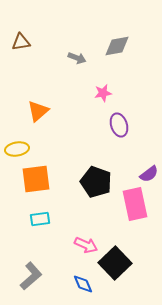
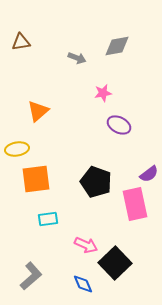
purple ellipse: rotated 45 degrees counterclockwise
cyan rectangle: moved 8 px right
